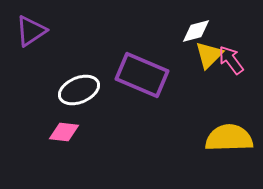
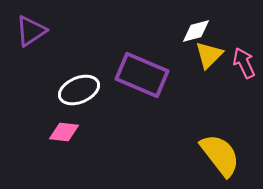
pink arrow: moved 13 px right, 3 px down; rotated 12 degrees clockwise
yellow semicircle: moved 9 px left, 17 px down; rotated 54 degrees clockwise
